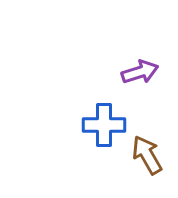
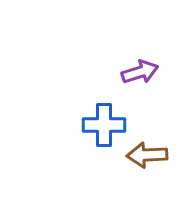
brown arrow: rotated 63 degrees counterclockwise
